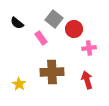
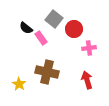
black semicircle: moved 9 px right, 5 px down
brown cross: moved 5 px left; rotated 15 degrees clockwise
